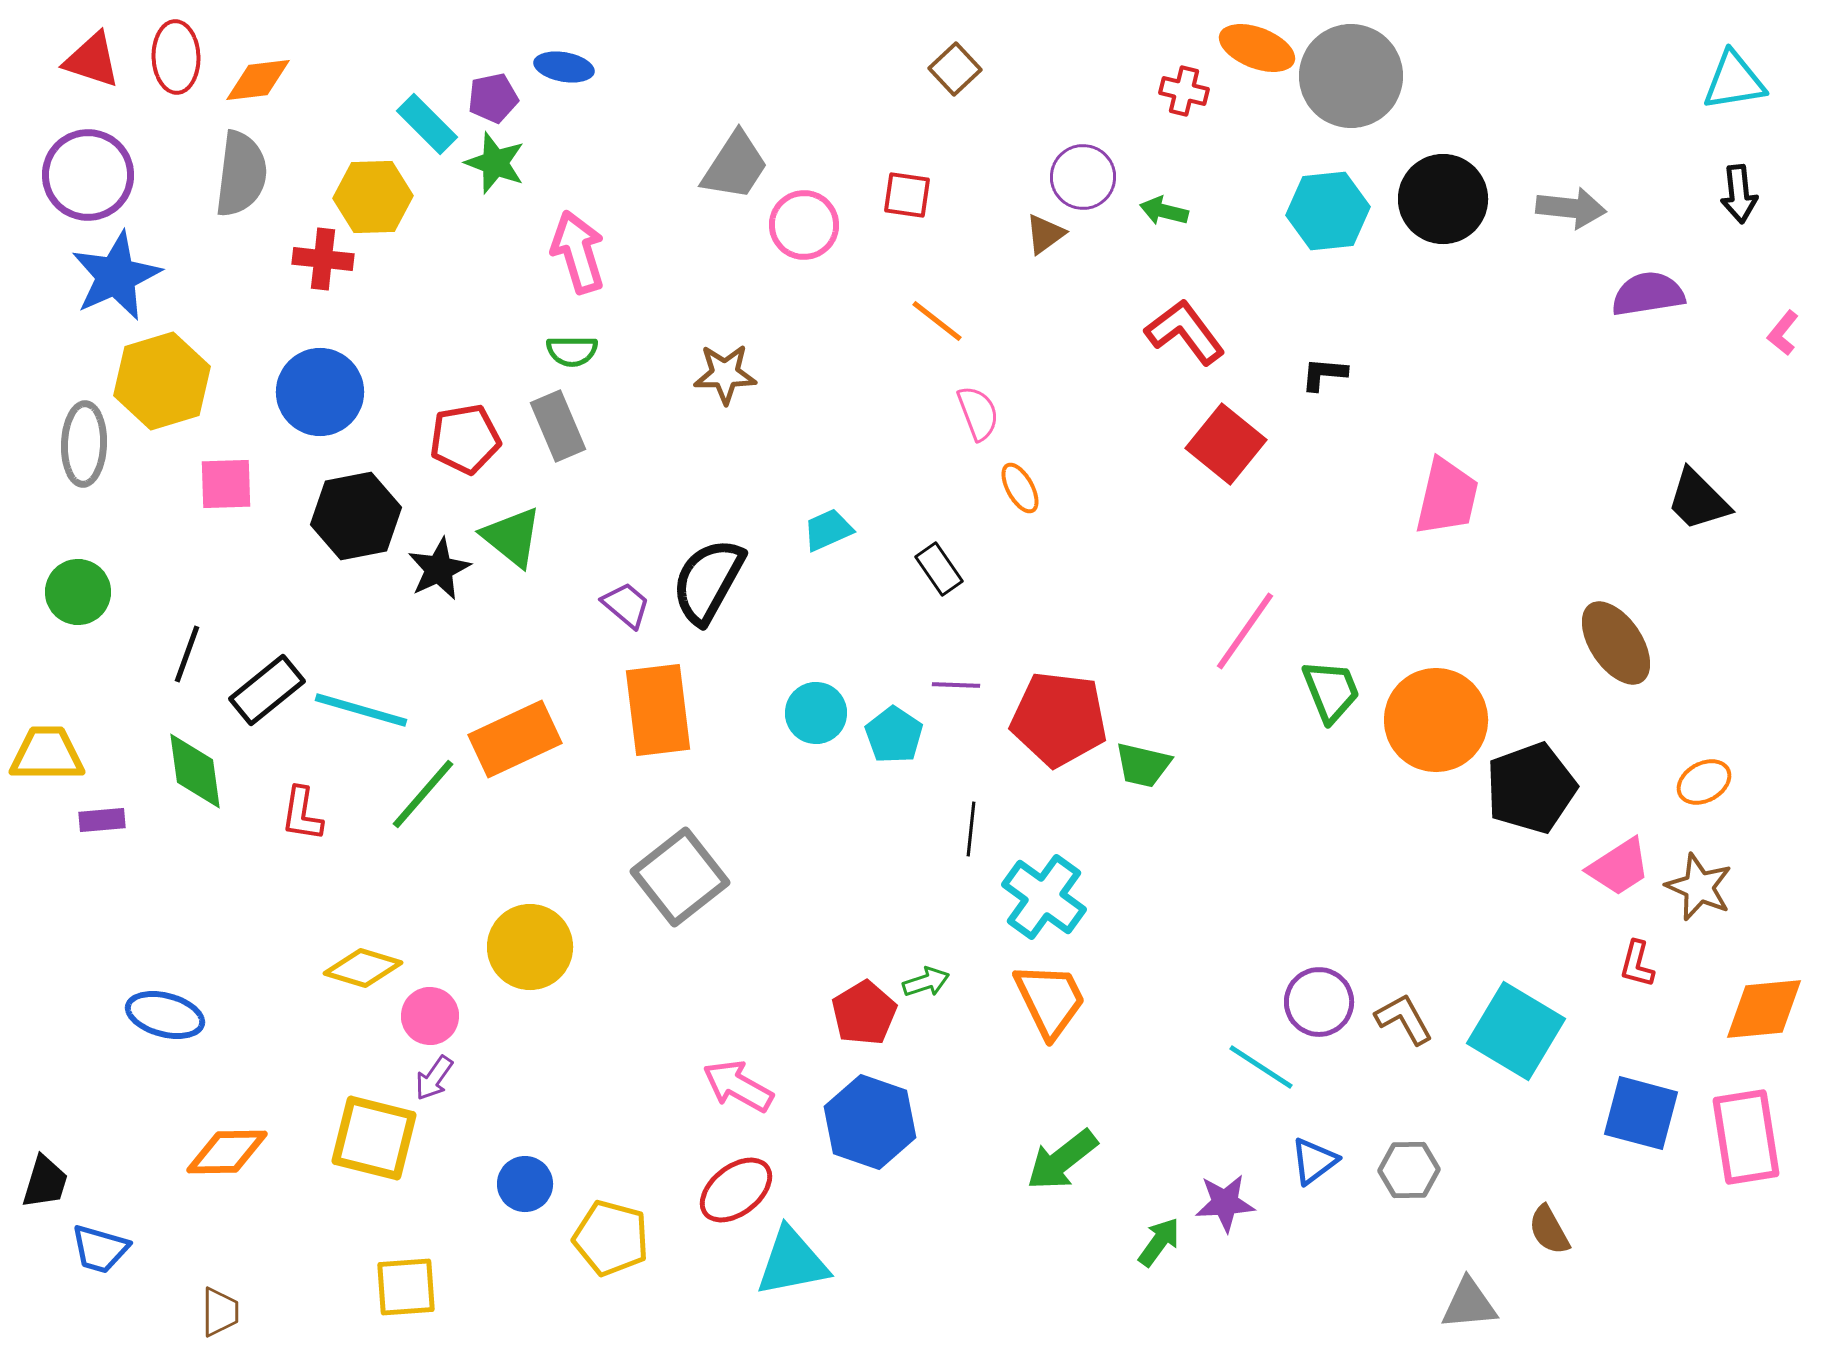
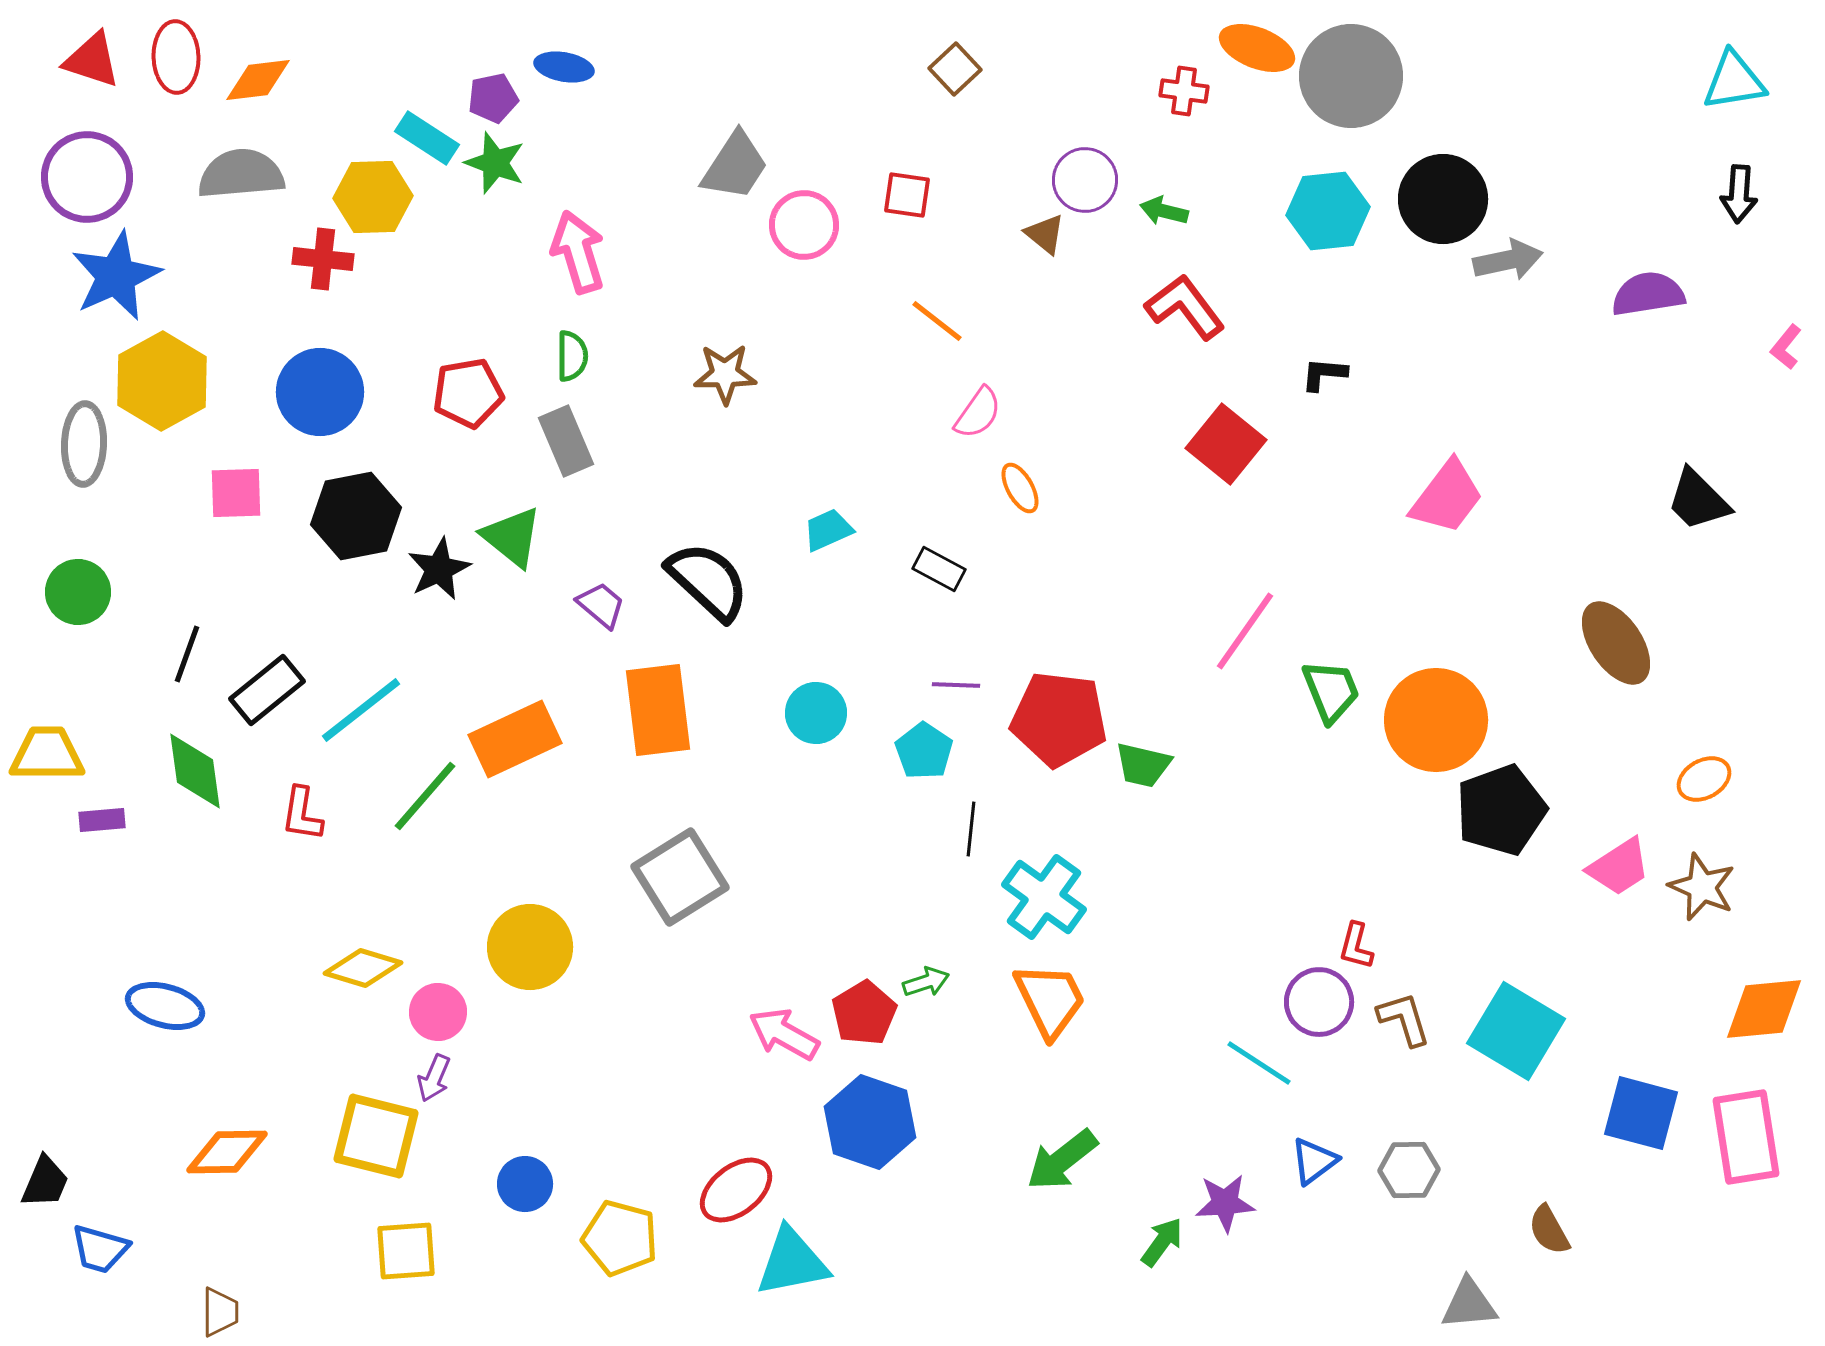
red cross at (1184, 91): rotated 6 degrees counterclockwise
cyan rectangle at (427, 124): moved 14 px down; rotated 12 degrees counterclockwise
gray semicircle at (241, 174): rotated 102 degrees counterclockwise
purple circle at (88, 175): moved 1 px left, 2 px down
purple circle at (1083, 177): moved 2 px right, 3 px down
black arrow at (1739, 194): rotated 10 degrees clockwise
gray arrow at (1571, 208): moved 63 px left, 52 px down; rotated 18 degrees counterclockwise
brown triangle at (1045, 234): rotated 45 degrees counterclockwise
red L-shape at (1185, 332): moved 25 px up
pink L-shape at (1783, 333): moved 3 px right, 14 px down
green semicircle at (572, 351): moved 5 px down; rotated 90 degrees counterclockwise
yellow hexagon at (162, 381): rotated 12 degrees counterclockwise
pink semicircle at (978, 413): rotated 56 degrees clockwise
gray rectangle at (558, 426): moved 8 px right, 15 px down
red pentagon at (465, 439): moved 3 px right, 46 px up
pink square at (226, 484): moved 10 px right, 9 px down
pink trapezoid at (1447, 497): rotated 24 degrees clockwise
black rectangle at (939, 569): rotated 27 degrees counterclockwise
black semicircle at (708, 581): rotated 104 degrees clockwise
purple trapezoid at (626, 605): moved 25 px left
cyan line at (361, 710): rotated 54 degrees counterclockwise
cyan pentagon at (894, 735): moved 30 px right, 16 px down
orange ellipse at (1704, 782): moved 3 px up
black pentagon at (1531, 788): moved 30 px left, 22 px down
green line at (423, 794): moved 2 px right, 2 px down
gray square at (680, 877): rotated 6 degrees clockwise
brown star at (1699, 887): moved 3 px right
red L-shape at (1637, 964): moved 281 px left, 18 px up
blue ellipse at (165, 1015): moved 9 px up
pink circle at (430, 1016): moved 8 px right, 4 px up
brown L-shape at (1404, 1019): rotated 12 degrees clockwise
cyan line at (1261, 1067): moved 2 px left, 4 px up
purple arrow at (434, 1078): rotated 12 degrees counterclockwise
pink arrow at (738, 1086): moved 46 px right, 52 px up
yellow square at (374, 1138): moved 2 px right, 2 px up
black trapezoid at (45, 1182): rotated 6 degrees clockwise
yellow pentagon at (611, 1238): moved 9 px right
green arrow at (1159, 1242): moved 3 px right
yellow square at (406, 1287): moved 36 px up
